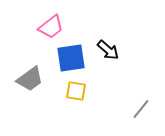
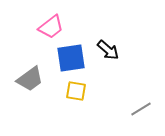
gray line: rotated 20 degrees clockwise
